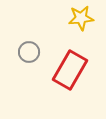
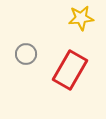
gray circle: moved 3 px left, 2 px down
